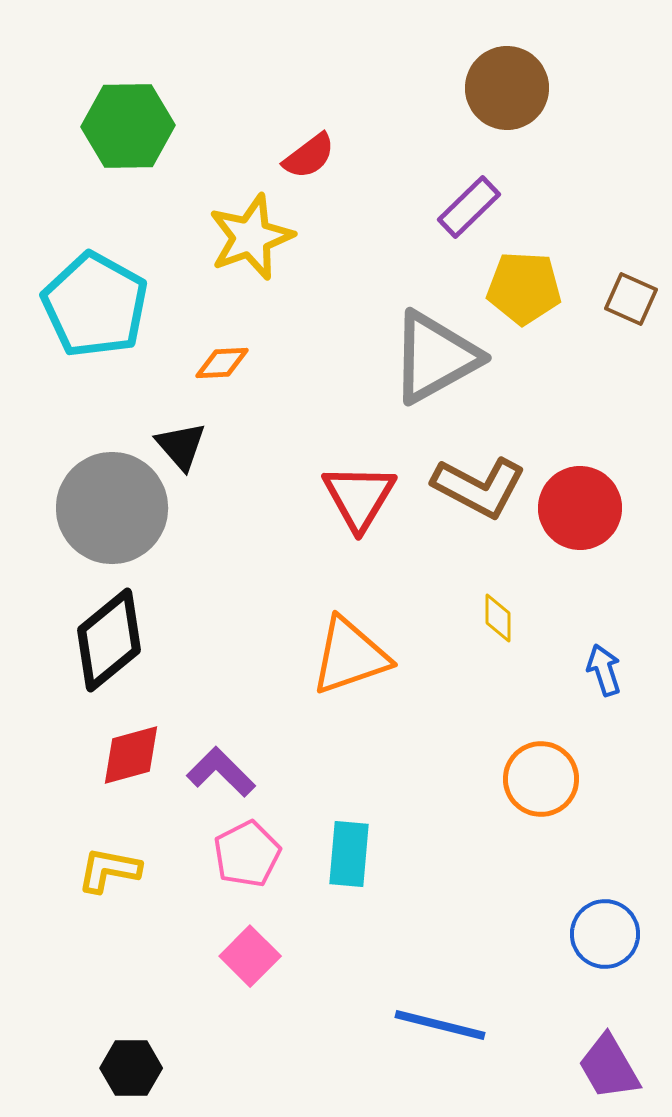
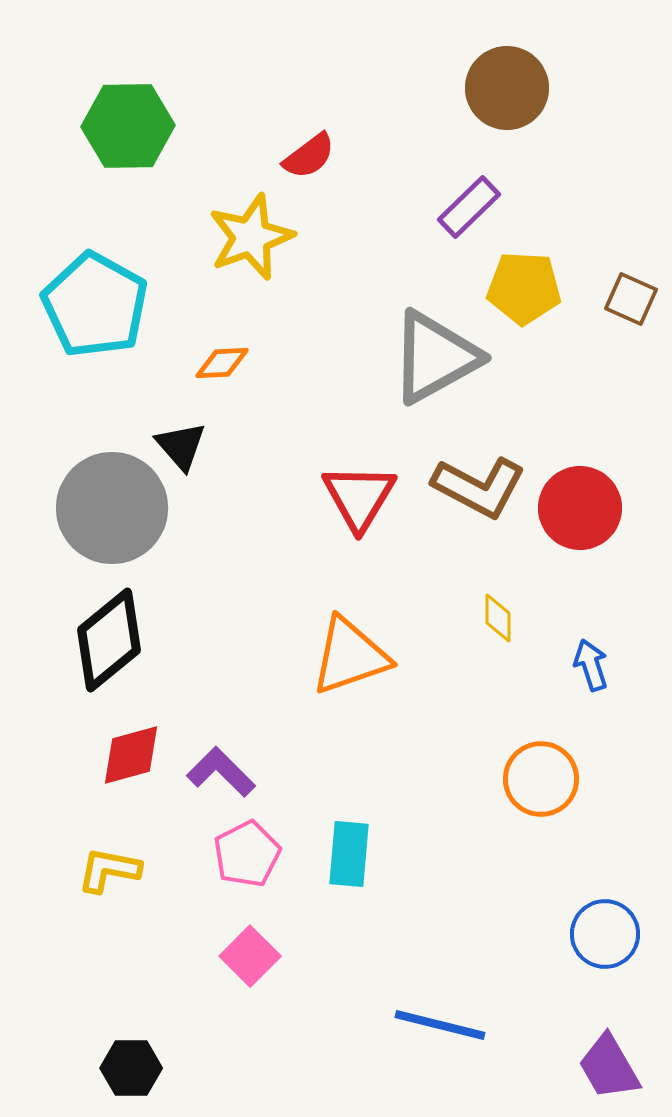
blue arrow: moved 13 px left, 5 px up
